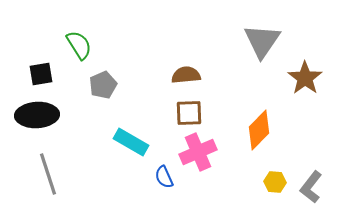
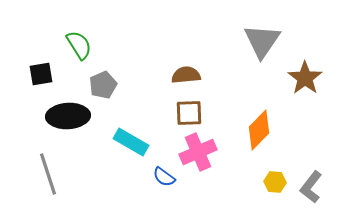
black ellipse: moved 31 px right, 1 px down
blue semicircle: rotated 30 degrees counterclockwise
